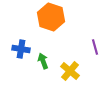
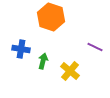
purple line: rotated 49 degrees counterclockwise
green arrow: rotated 35 degrees clockwise
